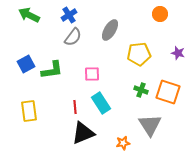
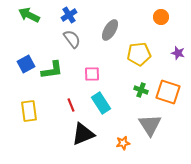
orange circle: moved 1 px right, 3 px down
gray semicircle: moved 1 px left, 2 px down; rotated 72 degrees counterclockwise
red line: moved 4 px left, 2 px up; rotated 16 degrees counterclockwise
black triangle: moved 1 px down
